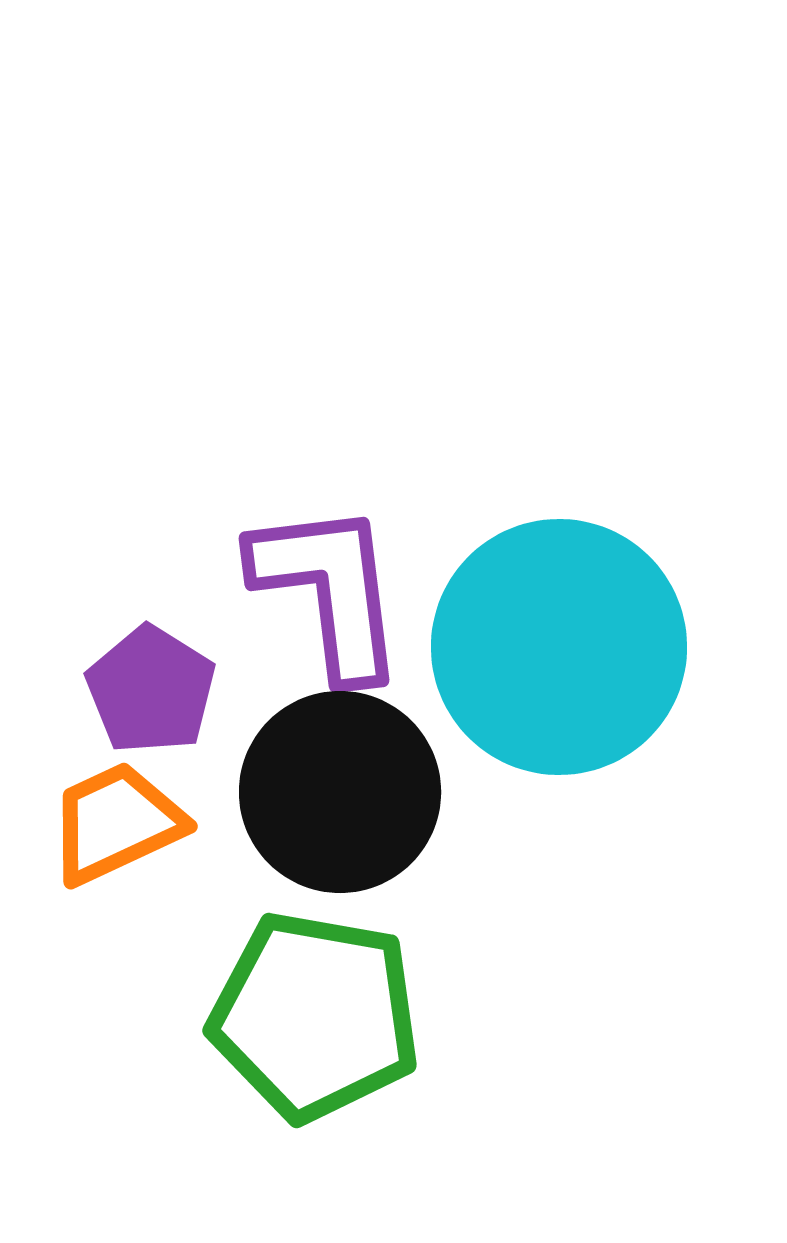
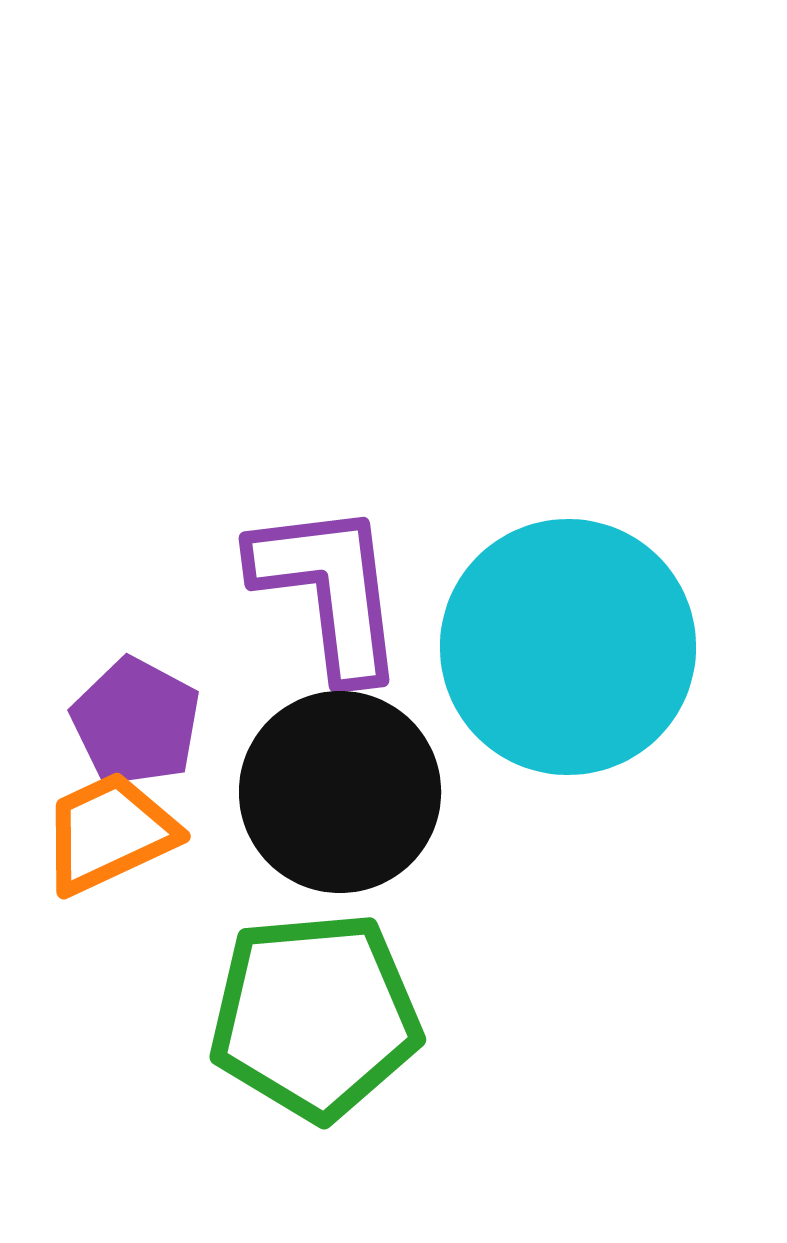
cyan circle: moved 9 px right
purple pentagon: moved 15 px left, 32 px down; rotated 4 degrees counterclockwise
orange trapezoid: moved 7 px left, 10 px down
green pentagon: rotated 15 degrees counterclockwise
